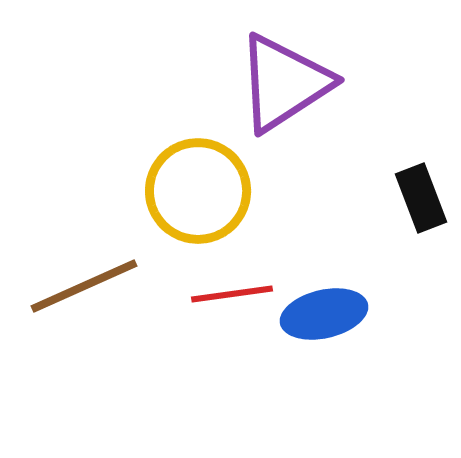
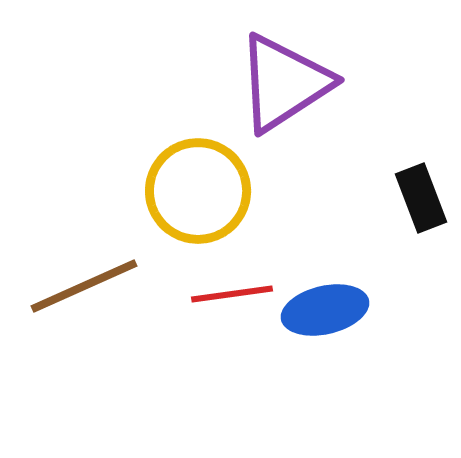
blue ellipse: moved 1 px right, 4 px up
